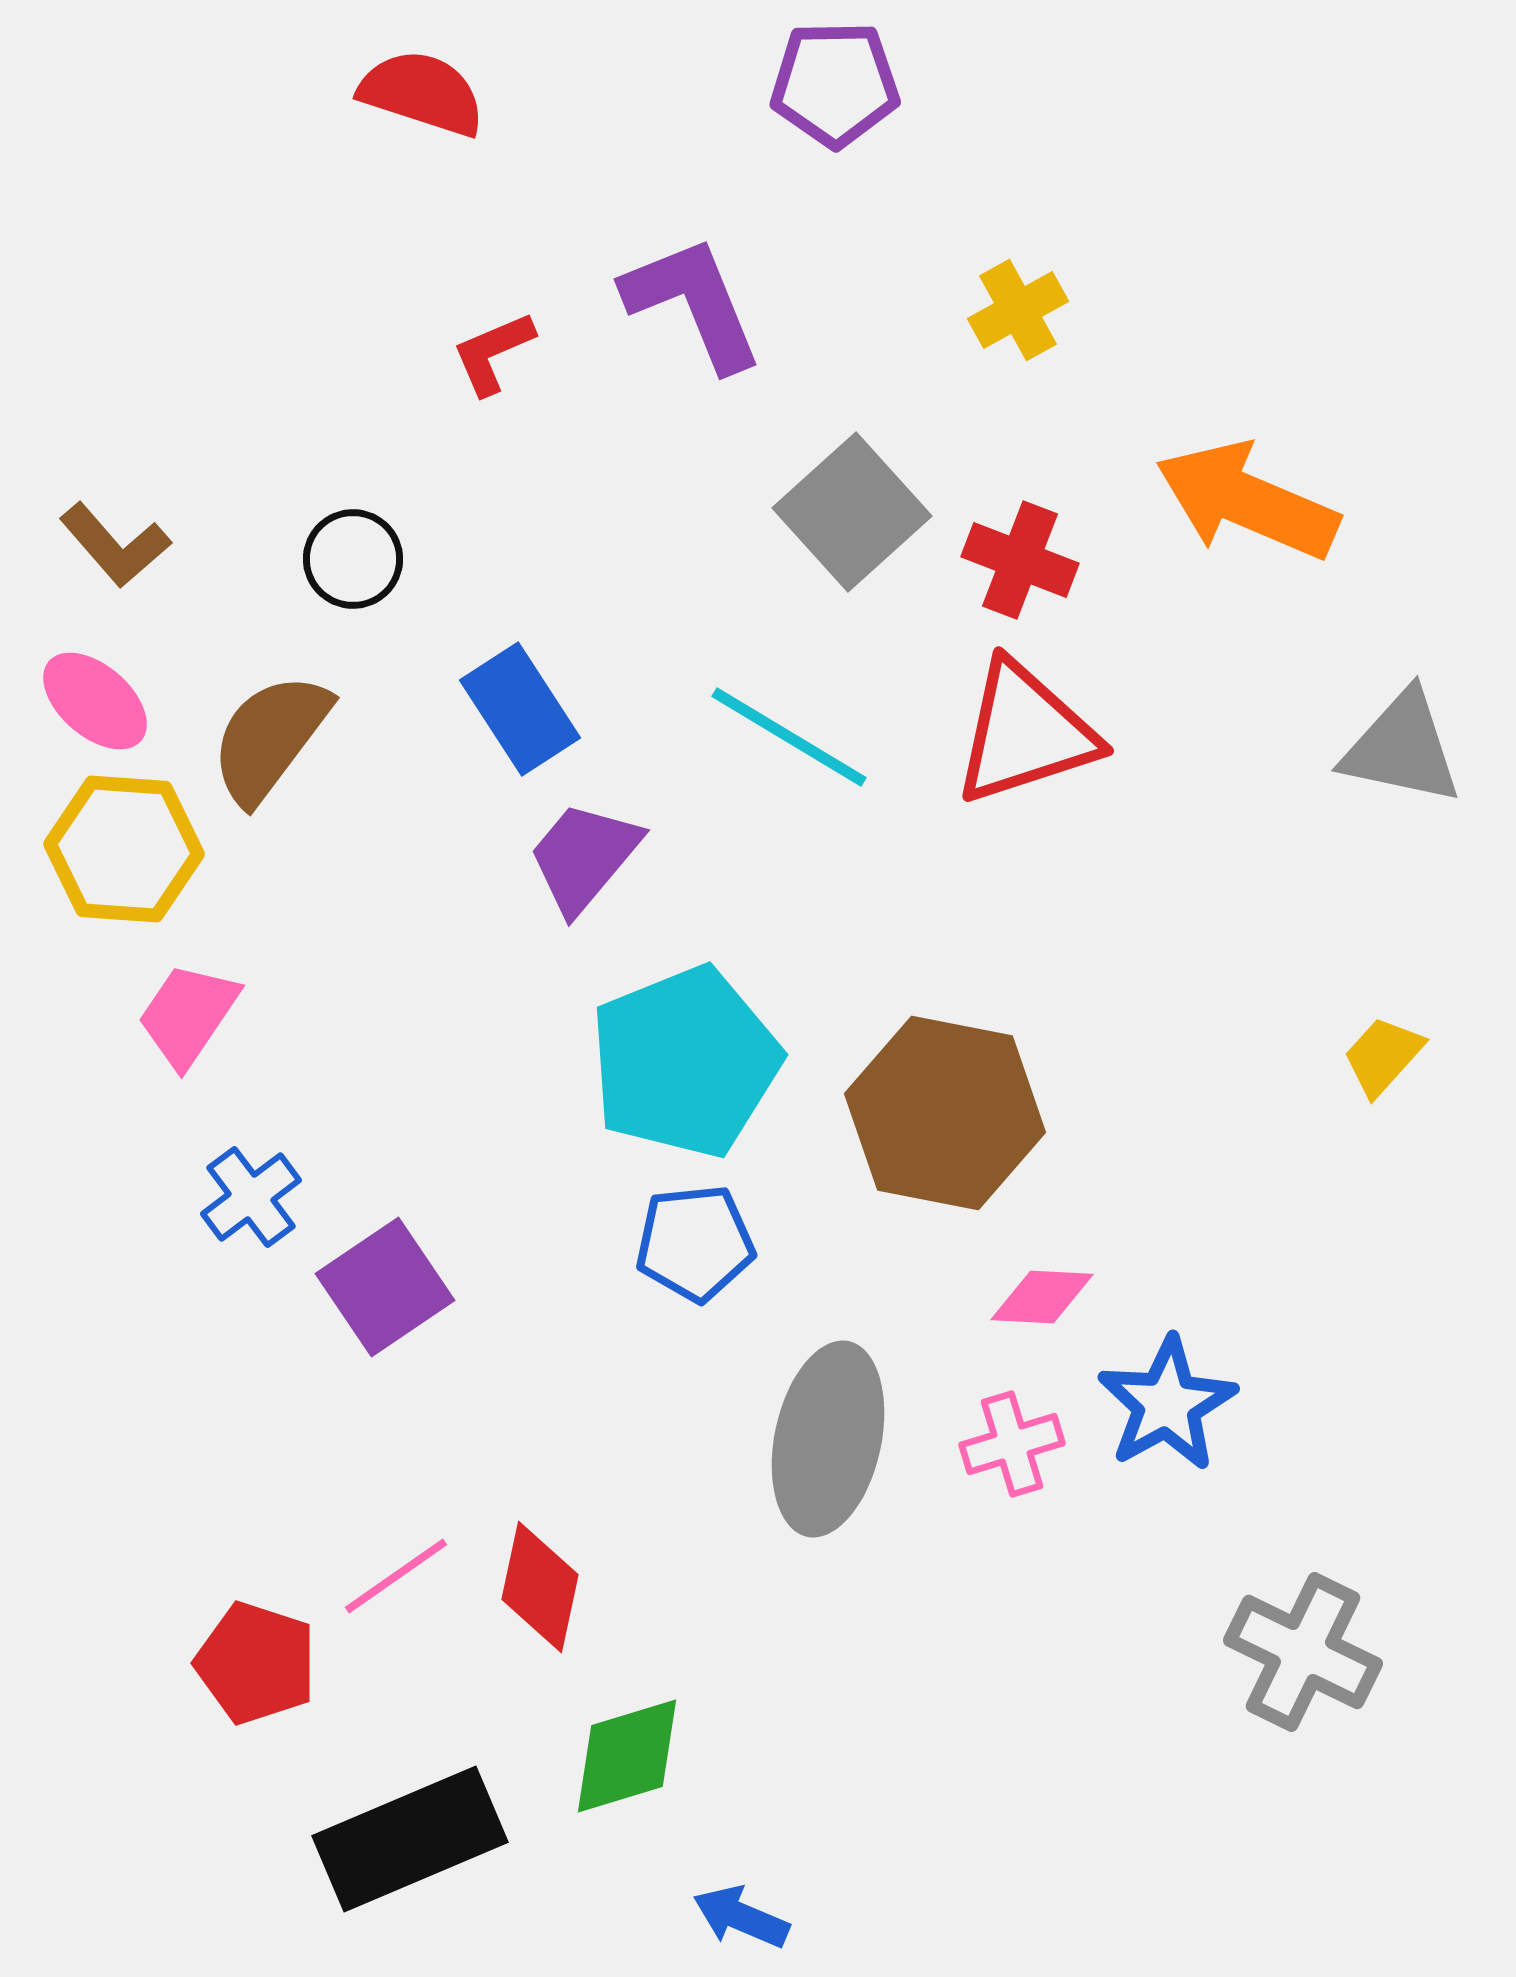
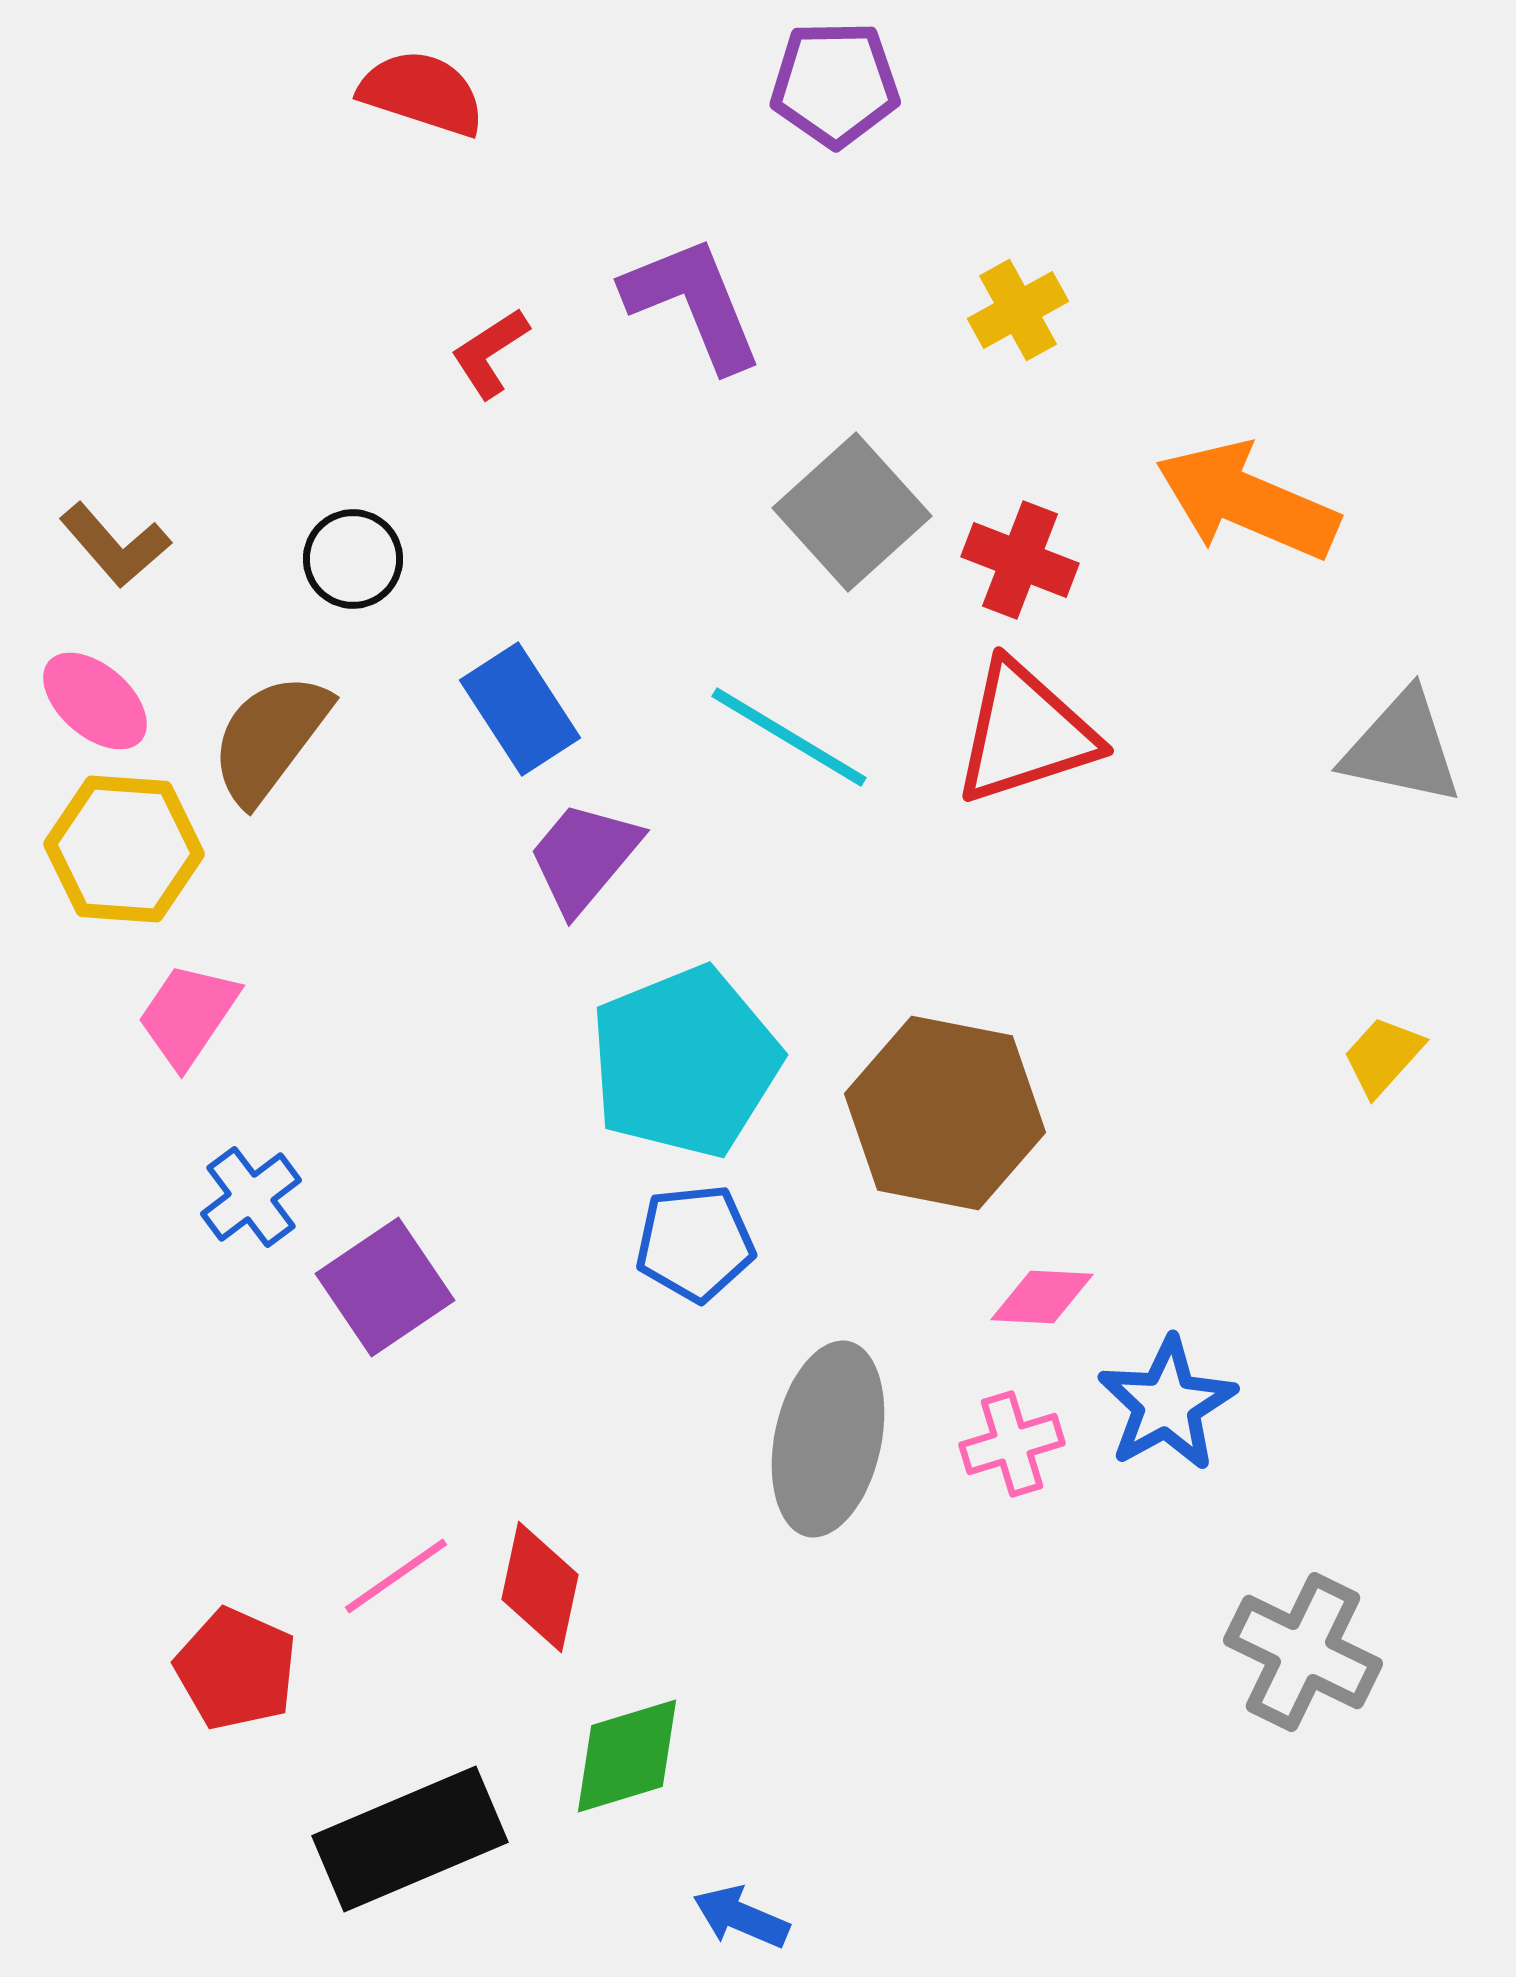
red L-shape: moved 3 px left; rotated 10 degrees counterclockwise
red pentagon: moved 20 px left, 6 px down; rotated 6 degrees clockwise
